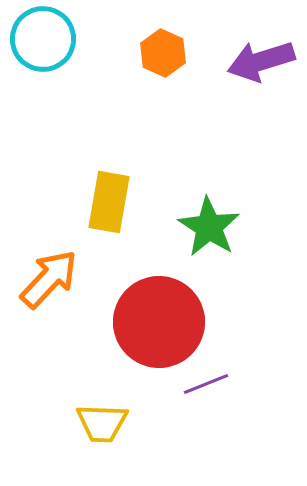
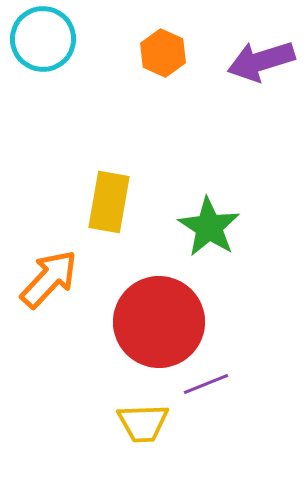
yellow trapezoid: moved 41 px right; rotated 4 degrees counterclockwise
